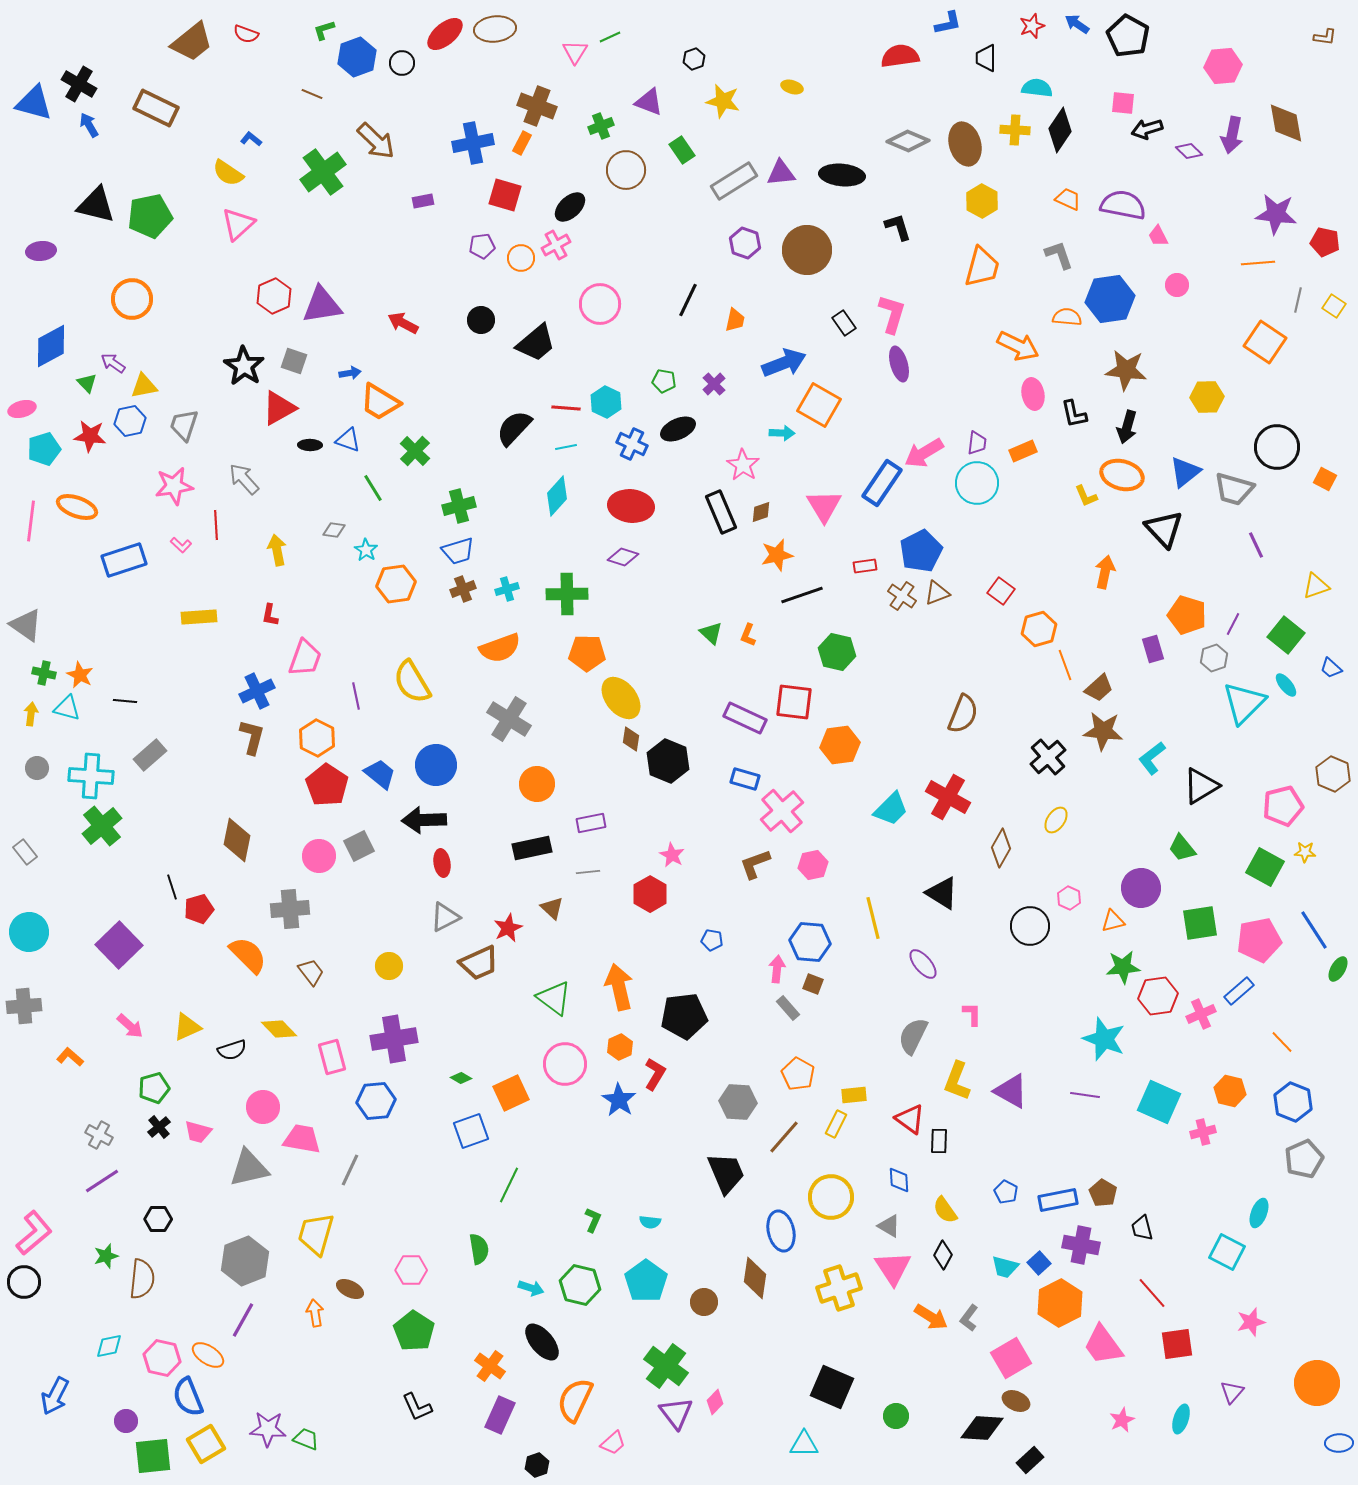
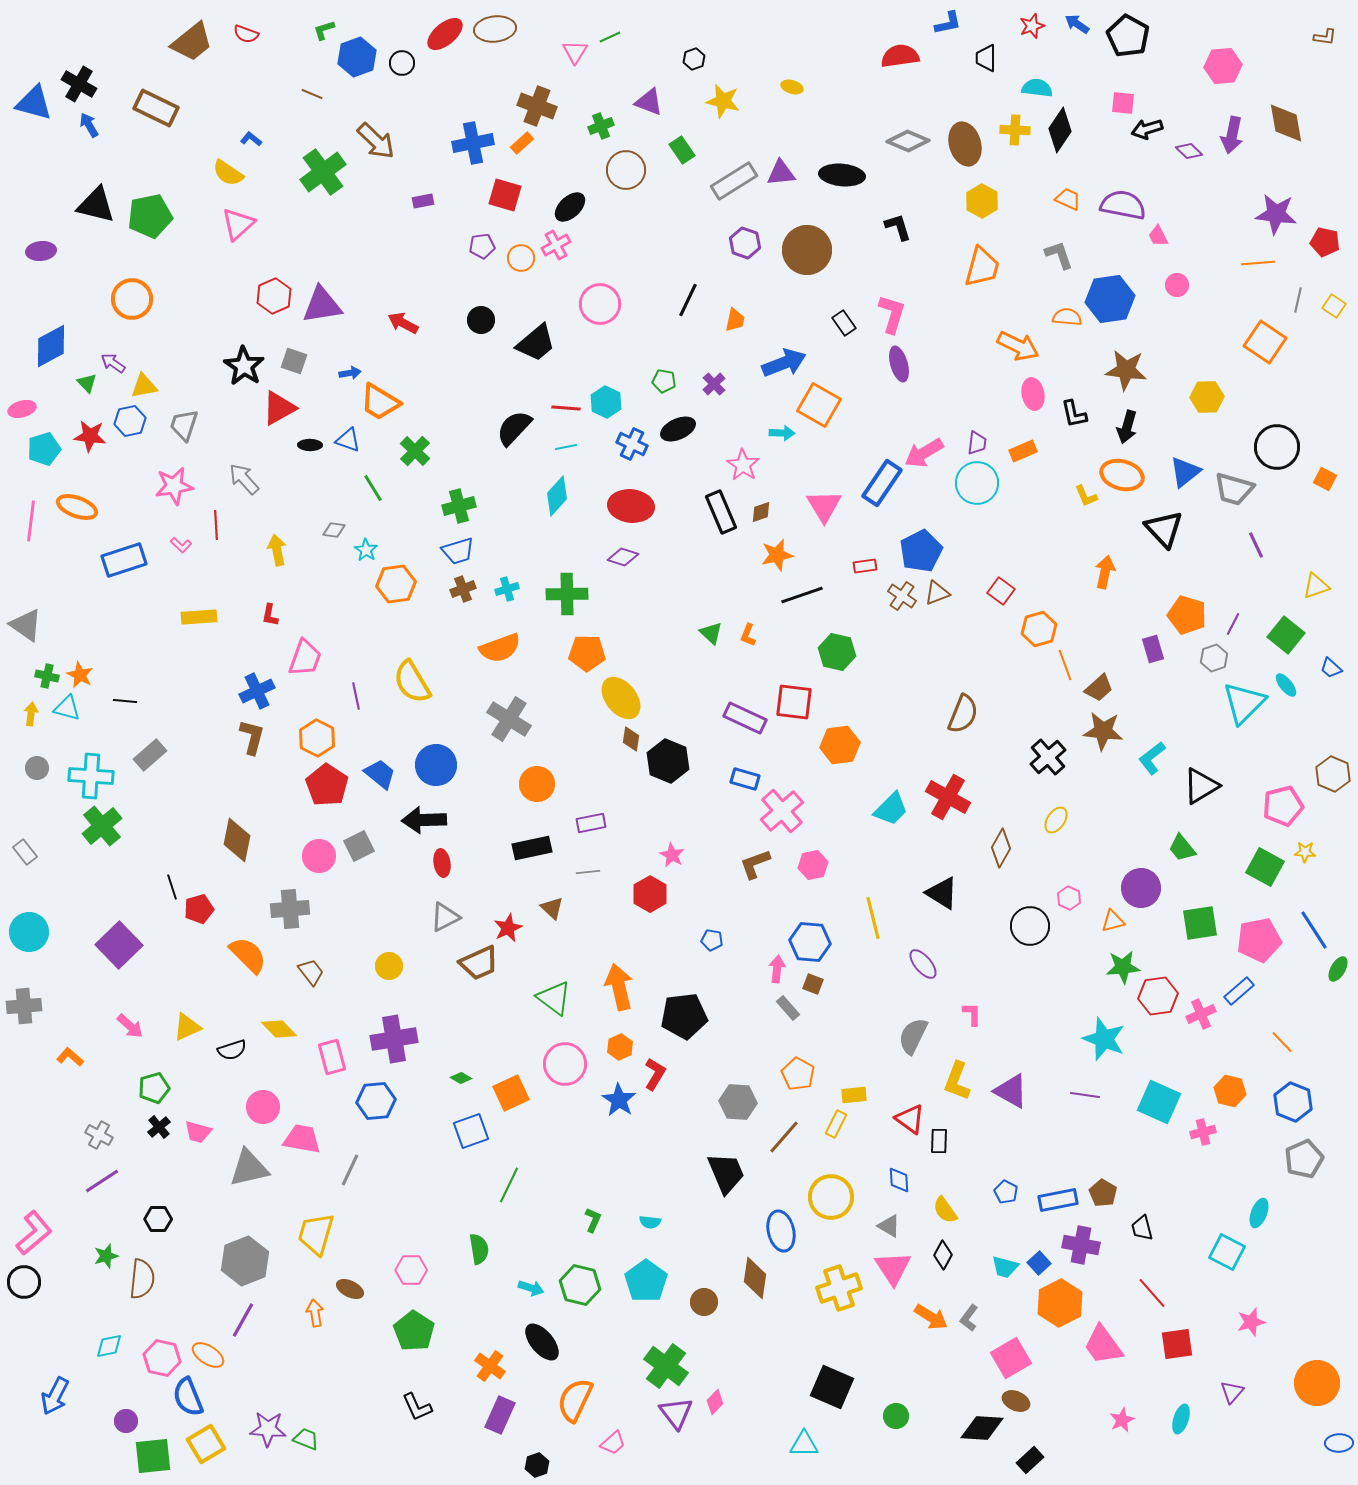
orange rectangle at (522, 143): rotated 20 degrees clockwise
green cross at (44, 673): moved 3 px right, 3 px down
